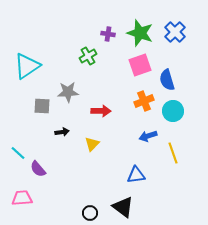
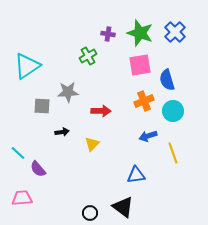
pink square: rotated 10 degrees clockwise
